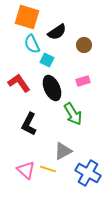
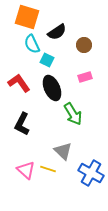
pink rectangle: moved 2 px right, 4 px up
black L-shape: moved 7 px left
gray triangle: rotated 48 degrees counterclockwise
blue cross: moved 3 px right
